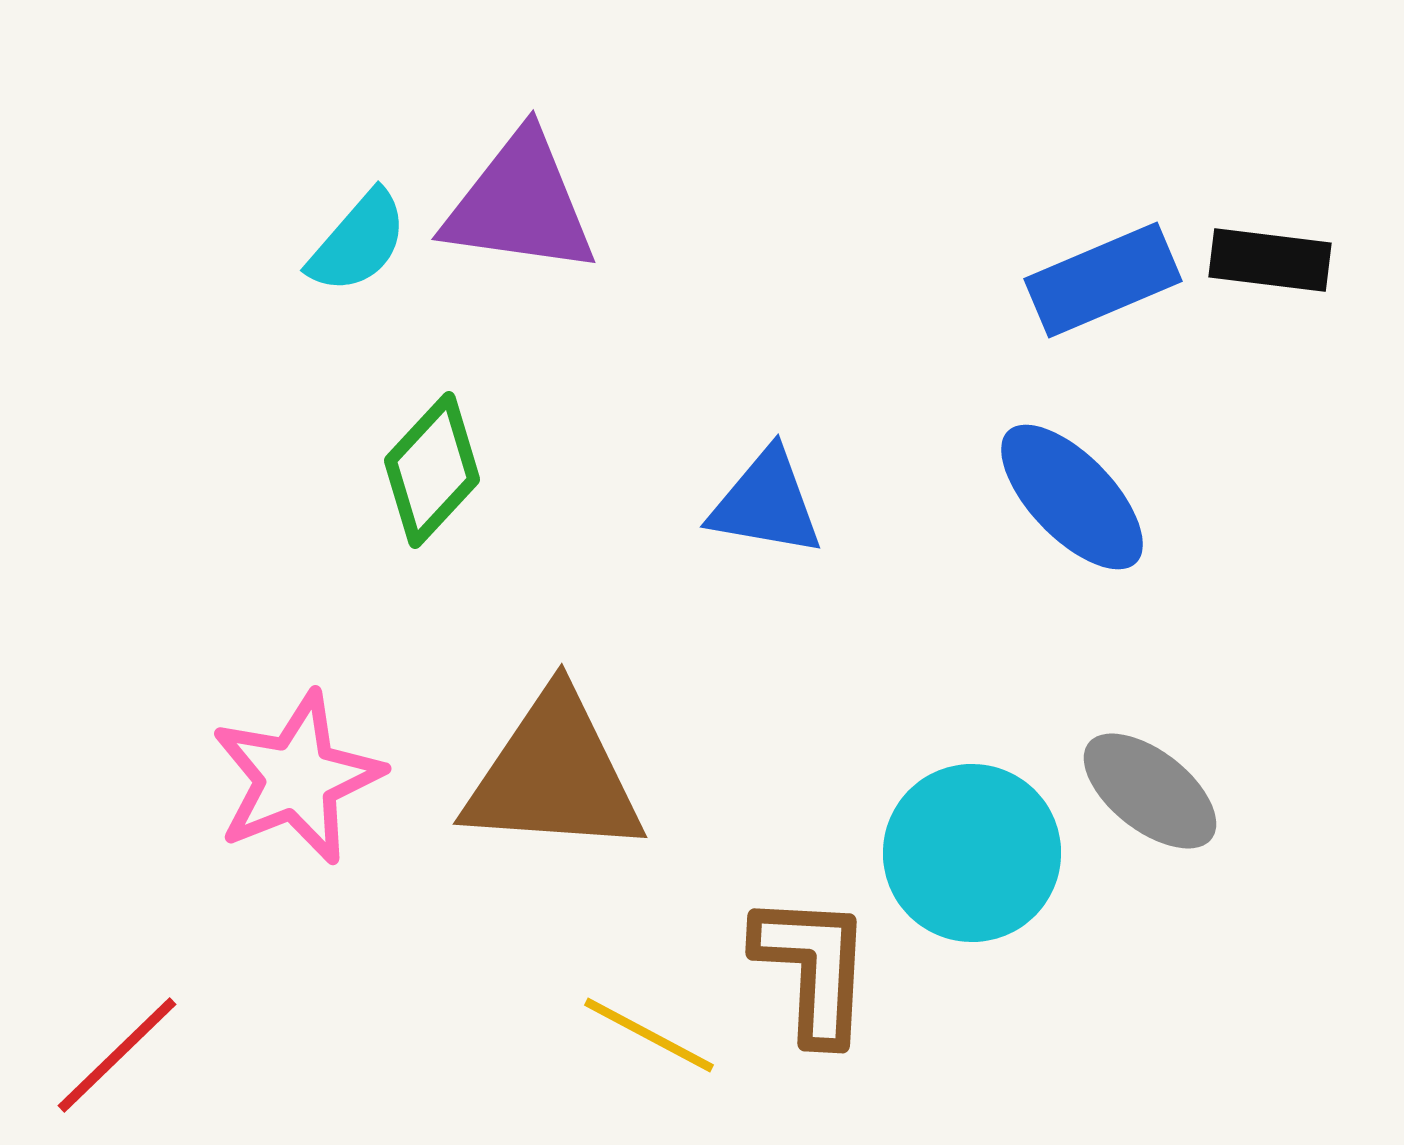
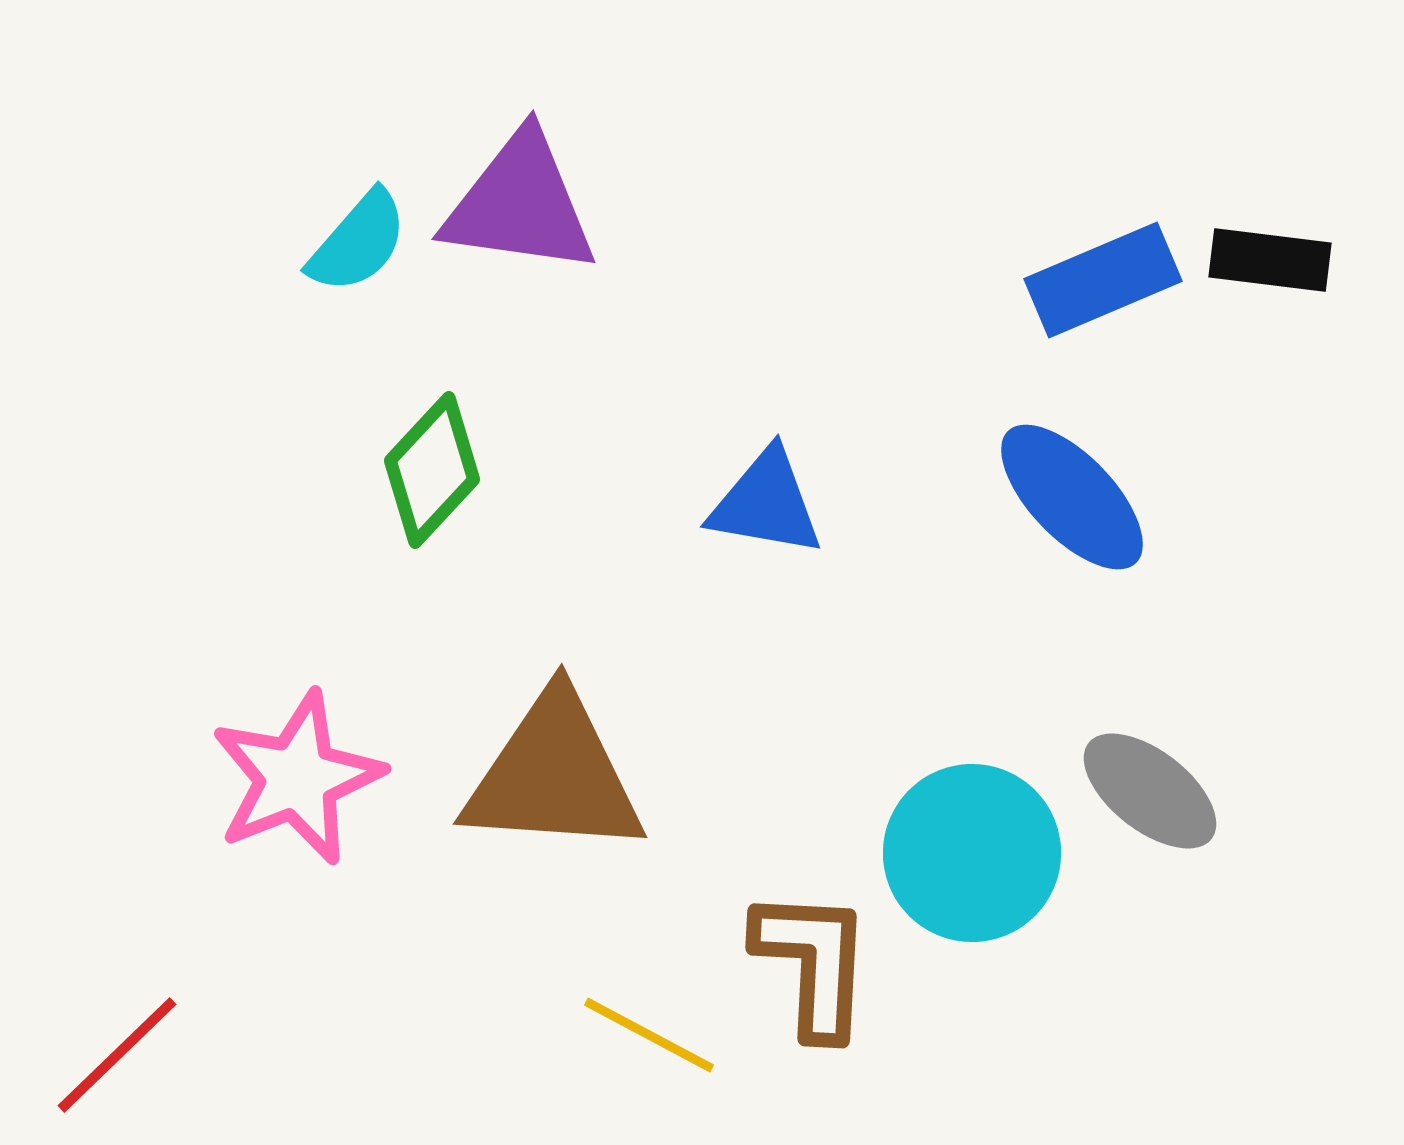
brown L-shape: moved 5 px up
